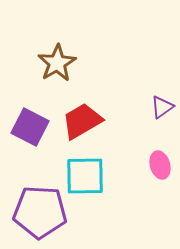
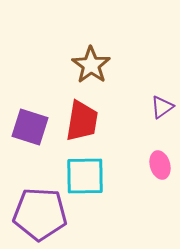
brown star: moved 34 px right, 2 px down; rotated 6 degrees counterclockwise
red trapezoid: rotated 129 degrees clockwise
purple square: rotated 9 degrees counterclockwise
purple pentagon: moved 2 px down
